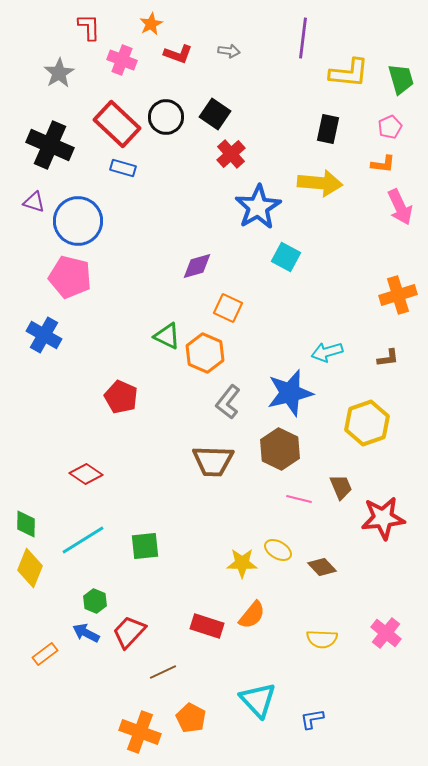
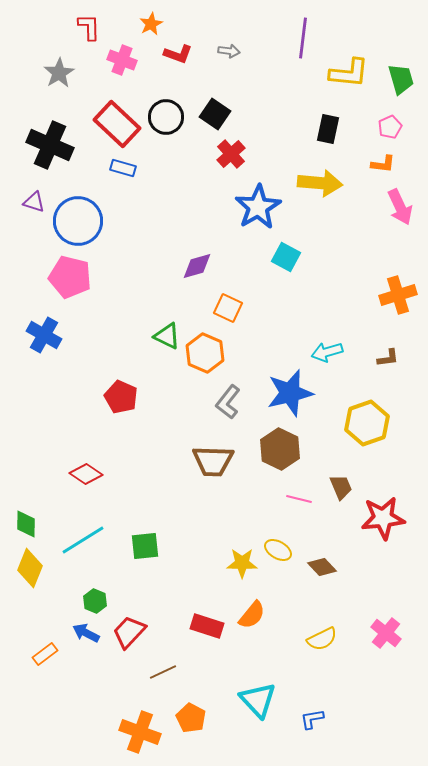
yellow semicircle at (322, 639): rotated 28 degrees counterclockwise
